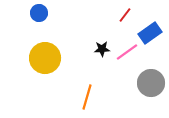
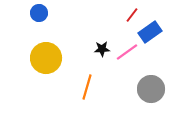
red line: moved 7 px right
blue rectangle: moved 1 px up
yellow circle: moved 1 px right
gray circle: moved 6 px down
orange line: moved 10 px up
